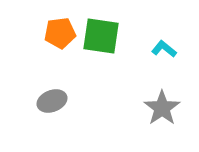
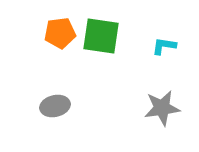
cyan L-shape: moved 3 px up; rotated 30 degrees counterclockwise
gray ellipse: moved 3 px right, 5 px down; rotated 8 degrees clockwise
gray star: rotated 27 degrees clockwise
